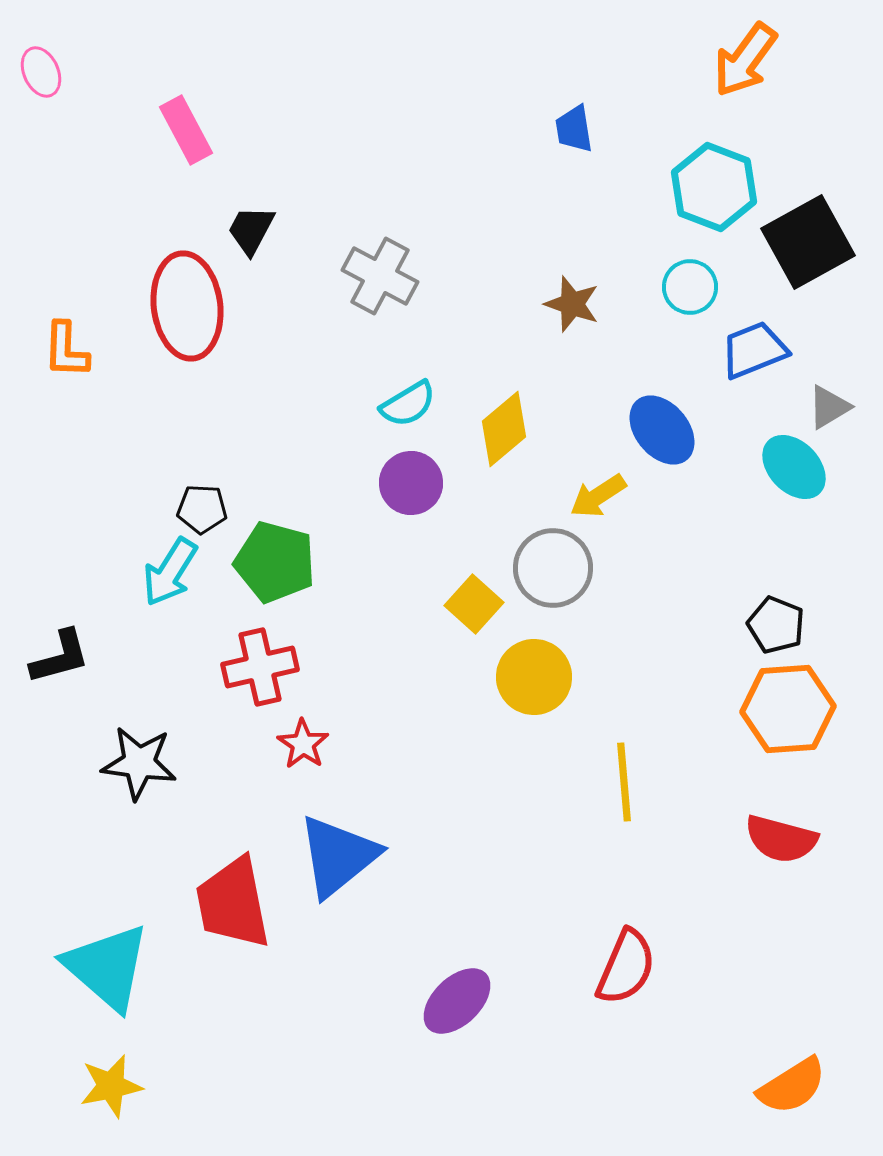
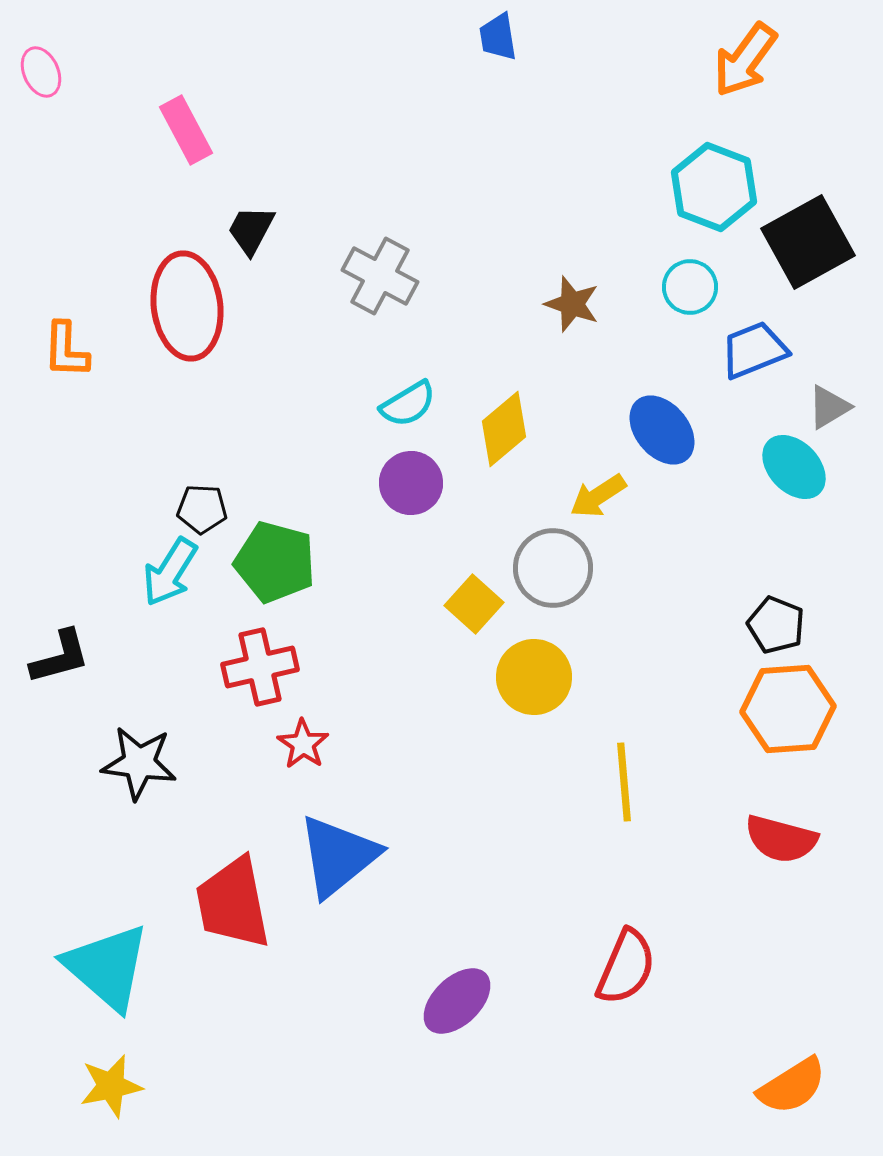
blue trapezoid at (574, 129): moved 76 px left, 92 px up
